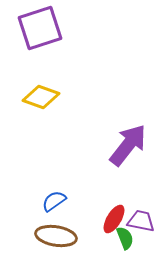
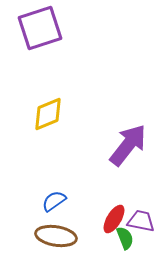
yellow diamond: moved 7 px right, 17 px down; rotated 42 degrees counterclockwise
